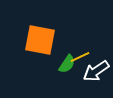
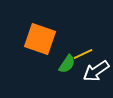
orange square: moved 1 px up; rotated 8 degrees clockwise
yellow line: moved 3 px right, 3 px up
